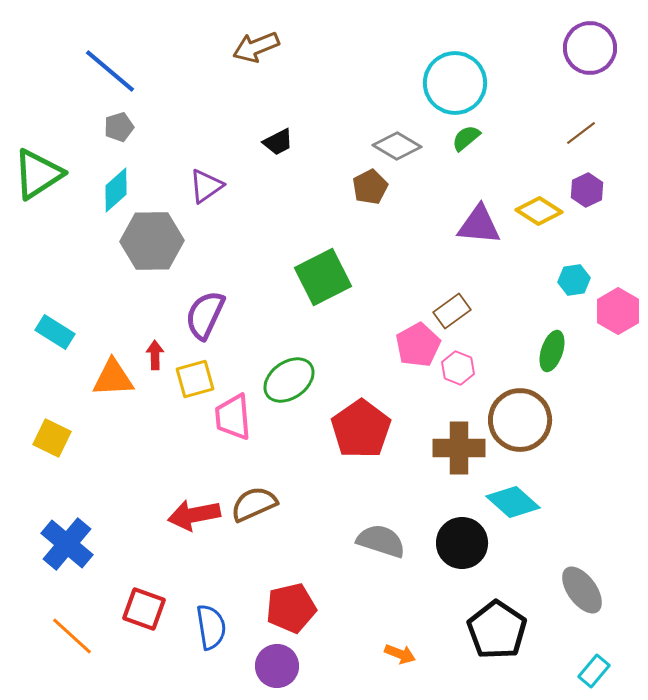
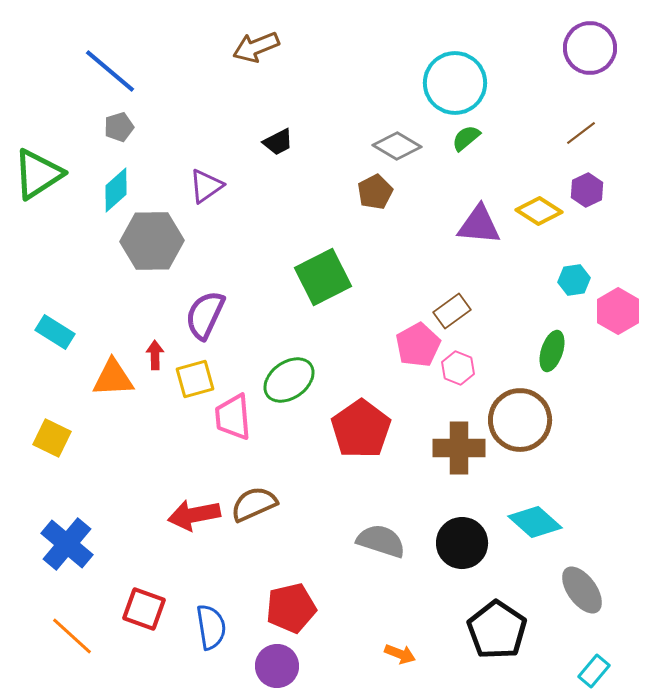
brown pentagon at (370, 187): moved 5 px right, 5 px down
cyan diamond at (513, 502): moved 22 px right, 20 px down
